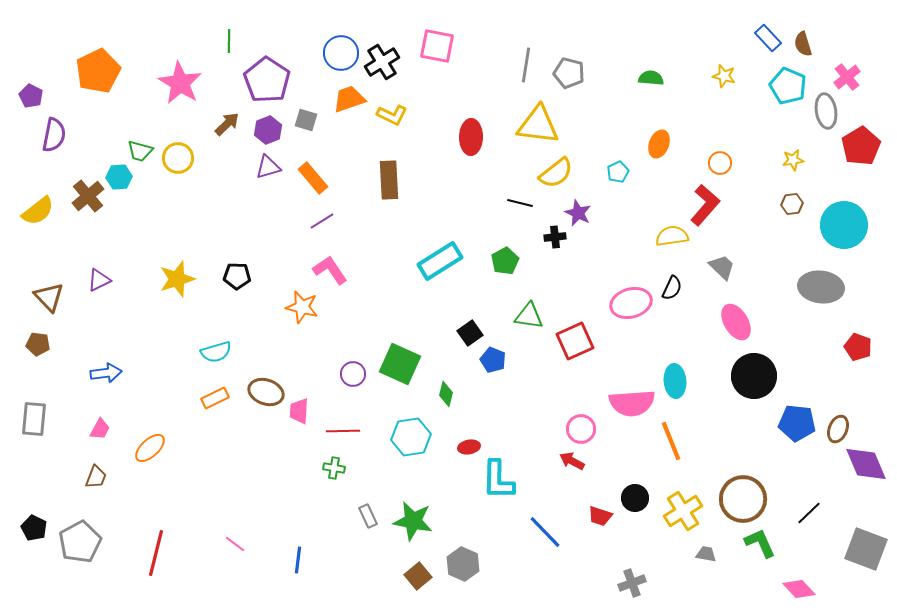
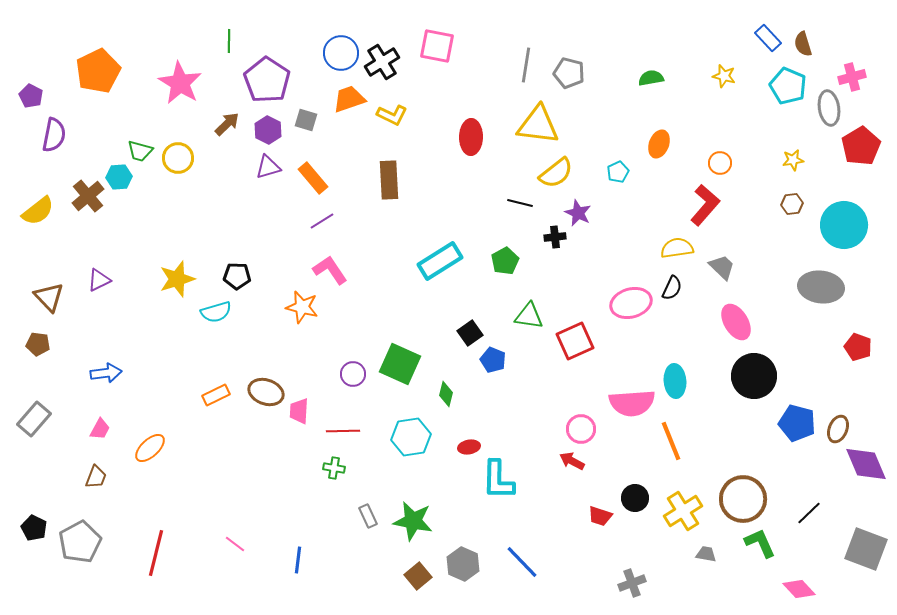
pink cross at (847, 77): moved 5 px right; rotated 24 degrees clockwise
green semicircle at (651, 78): rotated 15 degrees counterclockwise
gray ellipse at (826, 111): moved 3 px right, 3 px up
purple hexagon at (268, 130): rotated 12 degrees counterclockwise
yellow semicircle at (672, 236): moved 5 px right, 12 px down
cyan semicircle at (216, 352): moved 40 px up
orange rectangle at (215, 398): moved 1 px right, 3 px up
gray rectangle at (34, 419): rotated 36 degrees clockwise
blue pentagon at (797, 423): rotated 9 degrees clockwise
blue line at (545, 532): moved 23 px left, 30 px down
